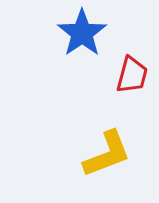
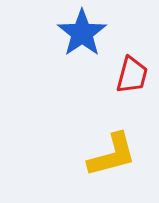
yellow L-shape: moved 5 px right, 1 px down; rotated 6 degrees clockwise
